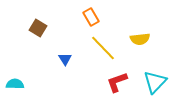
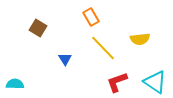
cyan triangle: rotated 40 degrees counterclockwise
